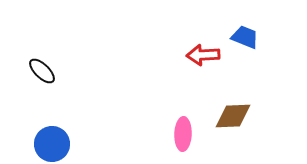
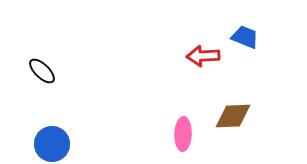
red arrow: moved 1 px down
